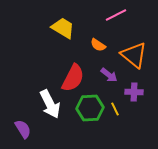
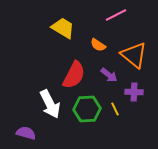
red semicircle: moved 1 px right, 3 px up
green hexagon: moved 3 px left, 1 px down
purple semicircle: moved 3 px right, 4 px down; rotated 42 degrees counterclockwise
